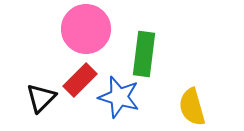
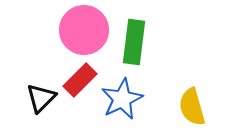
pink circle: moved 2 px left, 1 px down
green rectangle: moved 10 px left, 12 px up
blue star: moved 3 px right, 2 px down; rotated 30 degrees clockwise
